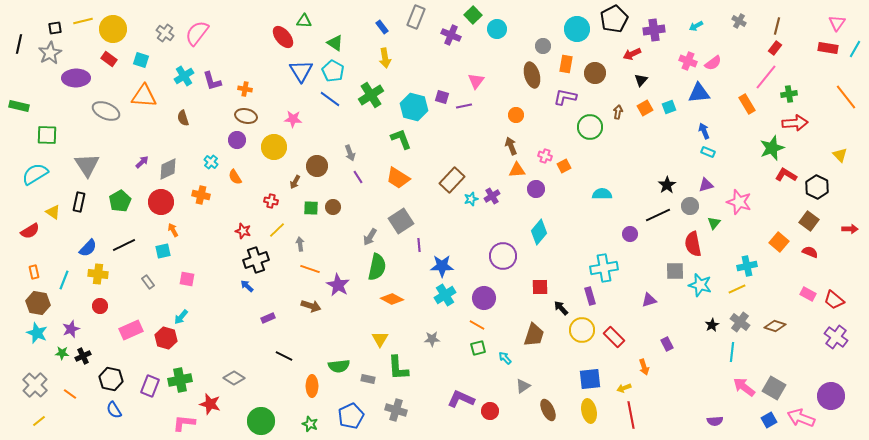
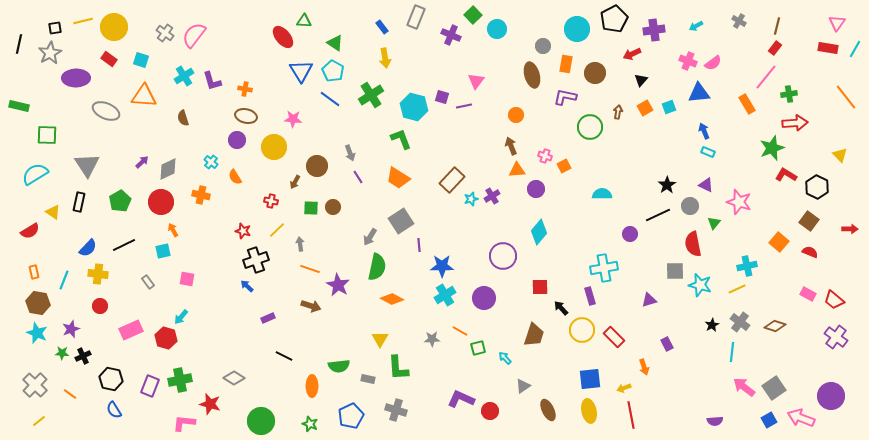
yellow circle at (113, 29): moved 1 px right, 2 px up
pink semicircle at (197, 33): moved 3 px left, 2 px down
purple triangle at (706, 185): rotated 42 degrees clockwise
orange line at (477, 325): moved 17 px left, 6 px down
gray square at (774, 388): rotated 25 degrees clockwise
